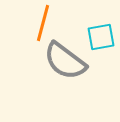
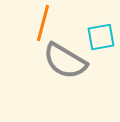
gray semicircle: rotated 6 degrees counterclockwise
